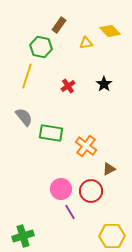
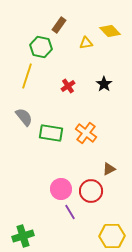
orange cross: moved 13 px up
